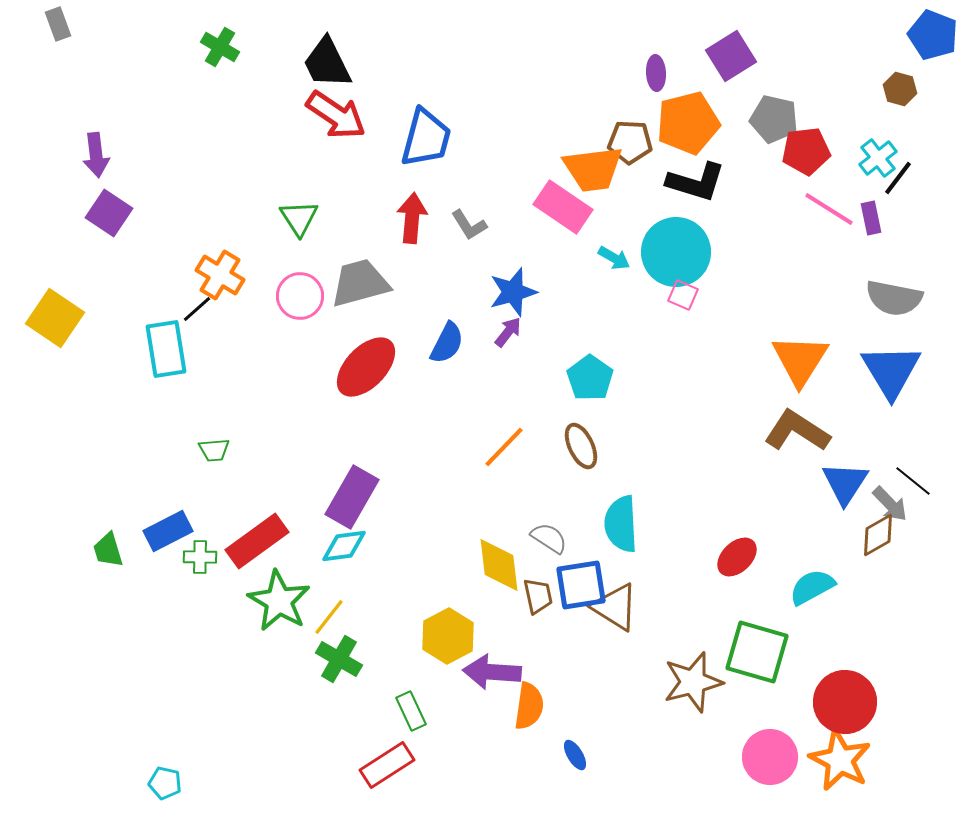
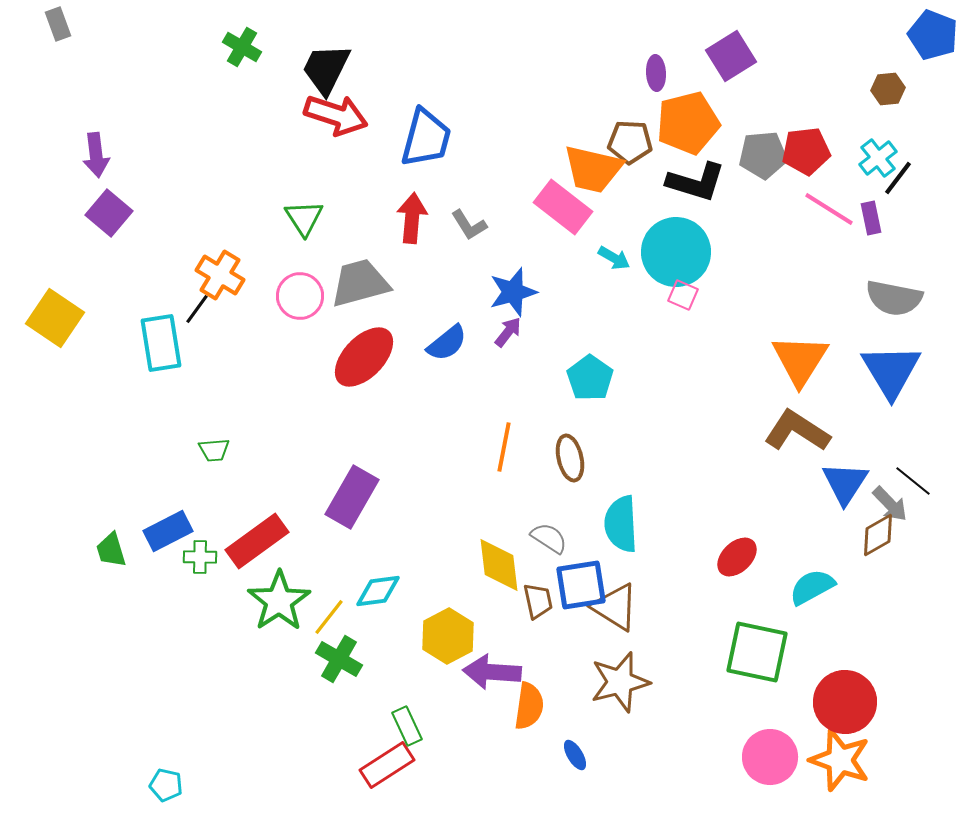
green cross at (220, 47): moved 22 px right
black trapezoid at (327, 63): moved 1 px left, 6 px down; rotated 52 degrees clockwise
brown hexagon at (900, 89): moved 12 px left; rotated 20 degrees counterclockwise
red arrow at (336, 115): rotated 16 degrees counterclockwise
gray pentagon at (774, 119): moved 11 px left, 36 px down; rotated 18 degrees counterclockwise
orange trapezoid at (593, 169): rotated 20 degrees clockwise
pink rectangle at (563, 207): rotated 4 degrees clockwise
purple square at (109, 213): rotated 6 degrees clockwise
green triangle at (299, 218): moved 5 px right
black line at (197, 309): rotated 12 degrees counterclockwise
blue semicircle at (447, 343): rotated 24 degrees clockwise
cyan rectangle at (166, 349): moved 5 px left, 6 px up
red ellipse at (366, 367): moved 2 px left, 10 px up
brown ellipse at (581, 446): moved 11 px left, 12 px down; rotated 12 degrees clockwise
orange line at (504, 447): rotated 33 degrees counterclockwise
cyan diamond at (344, 546): moved 34 px right, 45 px down
green trapezoid at (108, 550): moved 3 px right
brown trapezoid at (538, 596): moved 5 px down
green star at (279, 601): rotated 8 degrees clockwise
green square at (757, 652): rotated 4 degrees counterclockwise
brown star at (693, 682): moved 73 px left
green rectangle at (411, 711): moved 4 px left, 15 px down
orange star at (840, 760): rotated 8 degrees counterclockwise
cyan pentagon at (165, 783): moved 1 px right, 2 px down
